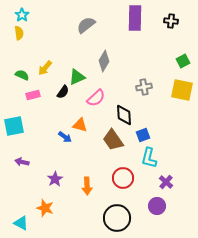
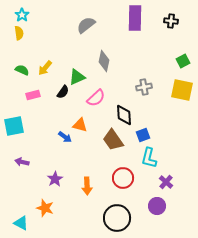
gray diamond: rotated 20 degrees counterclockwise
green semicircle: moved 5 px up
